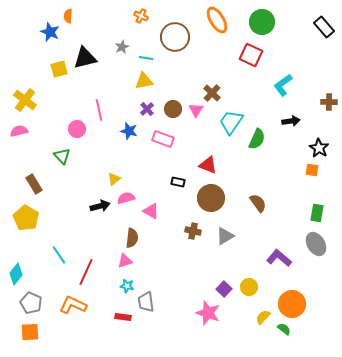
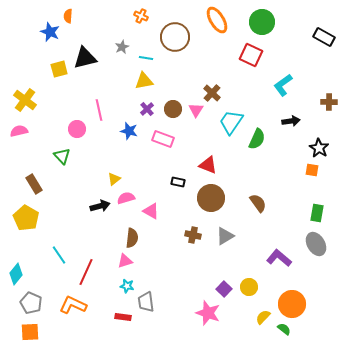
black rectangle at (324, 27): moved 10 px down; rotated 20 degrees counterclockwise
brown cross at (193, 231): moved 4 px down
